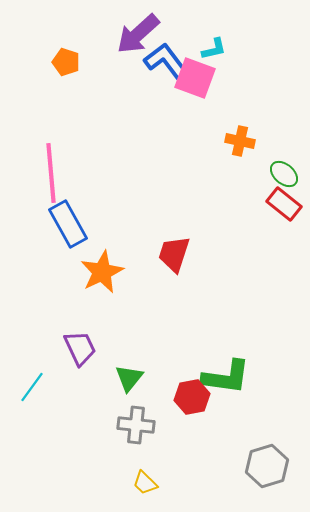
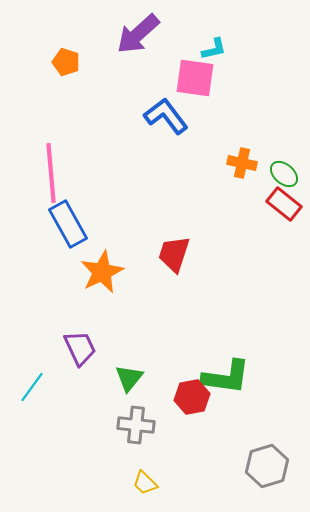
blue L-shape: moved 55 px down
pink square: rotated 12 degrees counterclockwise
orange cross: moved 2 px right, 22 px down
